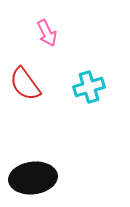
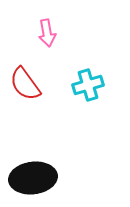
pink arrow: rotated 16 degrees clockwise
cyan cross: moved 1 px left, 2 px up
